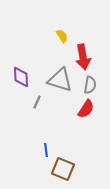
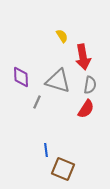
gray triangle: moved 2 px left, 1 px down
